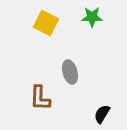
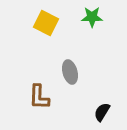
brown L-shape: moved 1 px left, 1 px up
black semicircle: moved 2 px up
